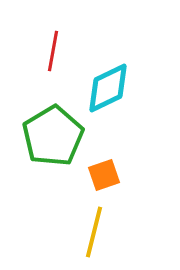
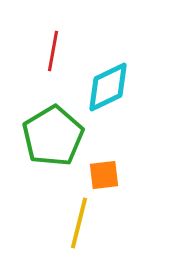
cyan diamond: moved 1 px up
orange square: rotated 12 degrees clockwise
yellow line: moved 15 px left, 9 px up
